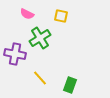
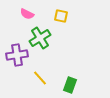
purple cross: moved 2 px right, 1 px down; rotated 20 degrees counterclockwise
